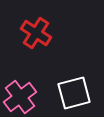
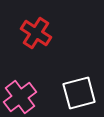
white square: moved 5 px right
